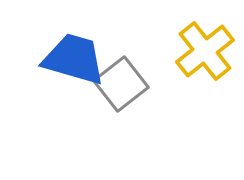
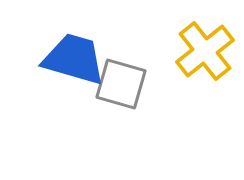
gray square: rotated 36 degrees counterclockwise
